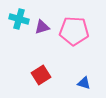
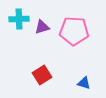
cyan cross: rotated 18 degrees counterclockwise
red square: moved 1 px right
